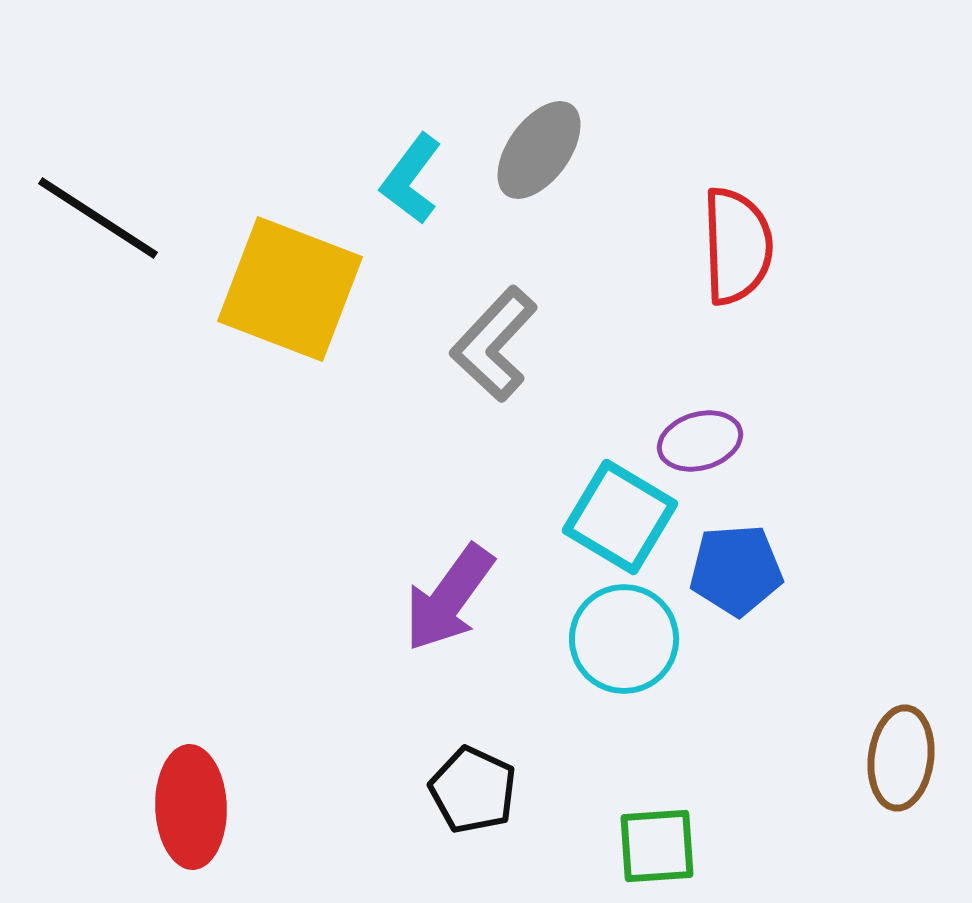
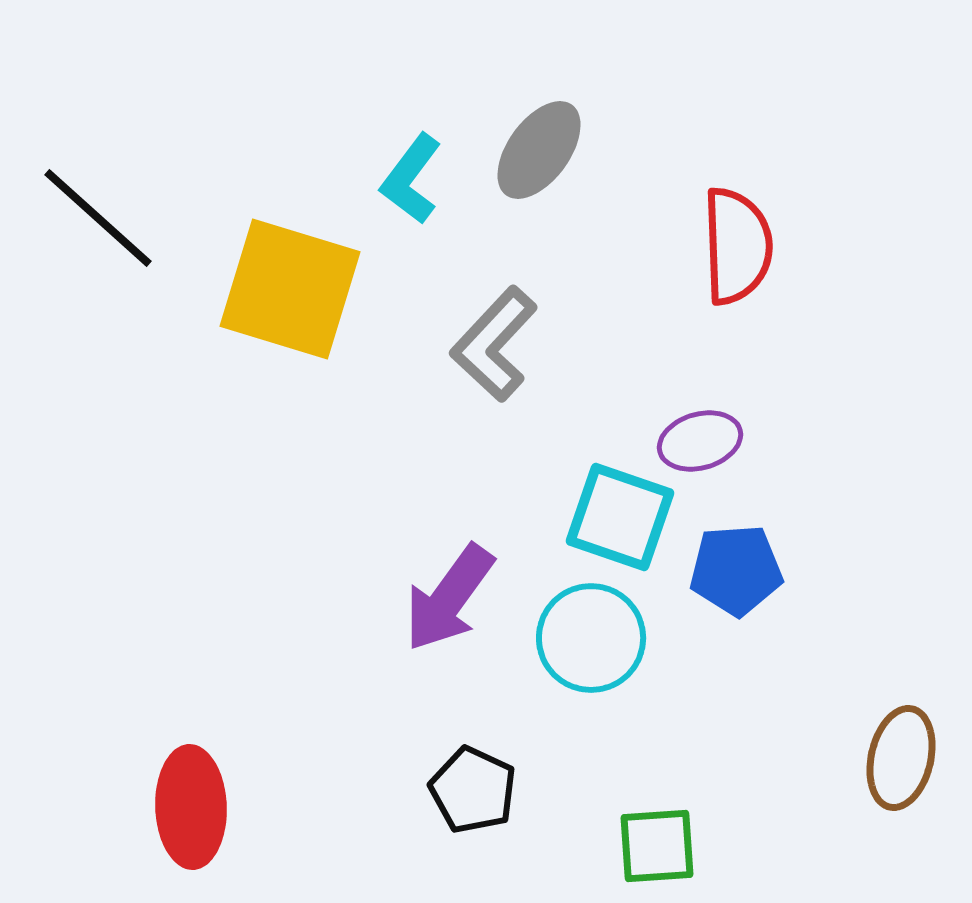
black line: rotated 9 degrees clockwise
yellow square: rotated 4 degrees counterclockwise
cyan square: rotated 12 degrees counterclockwise
cyan circle: moved 33 px left, 1 px up
brown ellipse: rotated 6 degrees clockwise
